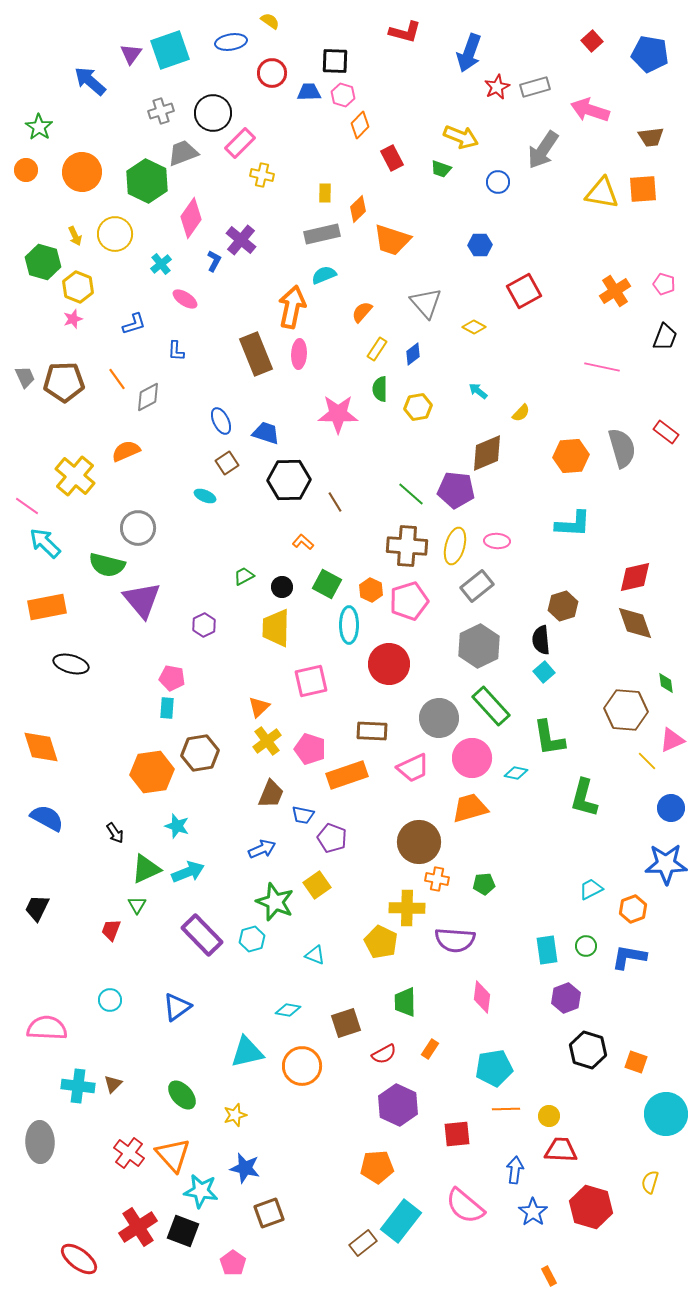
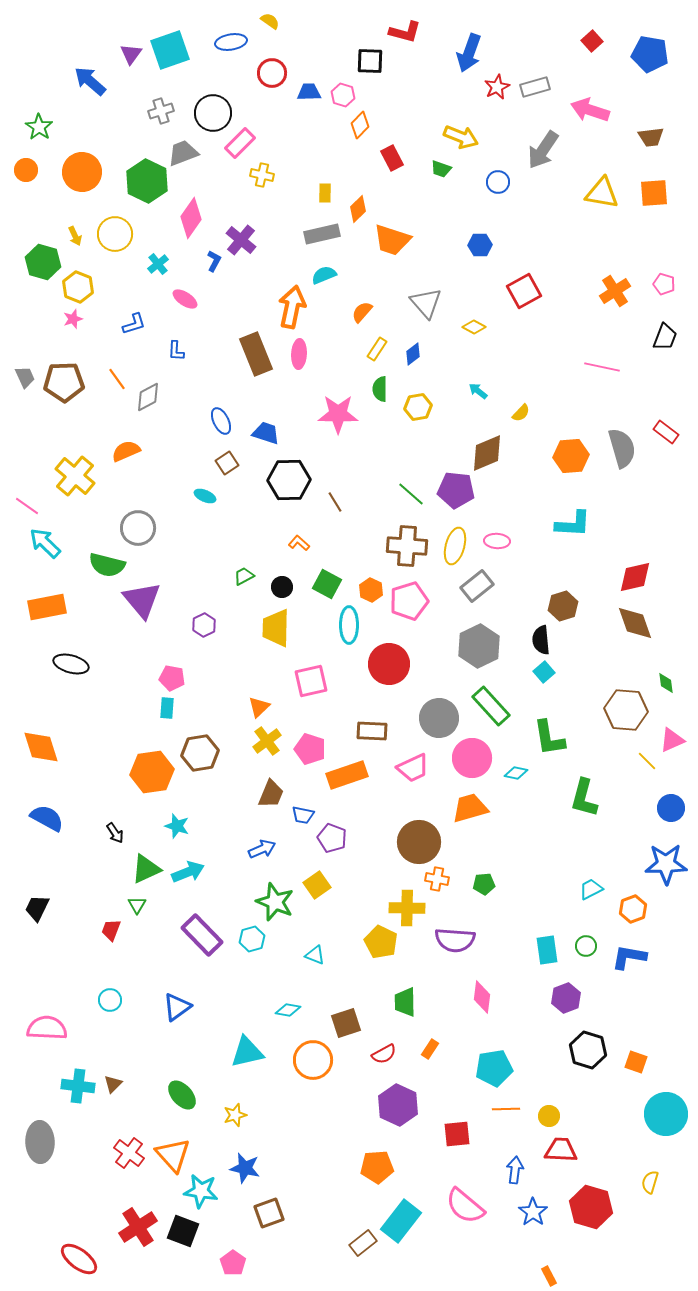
black square at (335, 61): moved 35 px right
orange square at (643, 189): moved 11 px right, 4 px down
cyan cross at (161, 264): moved 3 px left
orange L-shape at (303, 542): moved 4 px left, 1 px down
orange circle at (302, 1066): moved 11 px right, 6 px up
